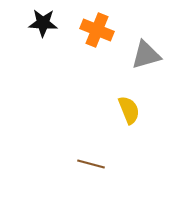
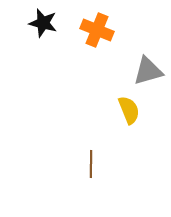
black star: rotated 12 degrees clockwise
gray triangle: moved 2 px right, 16 px down
brown line: rotated 76 degrees clockwise
